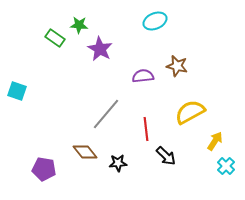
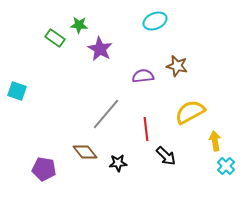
yellow arrow: rotated 42 degrees counterclockwise
